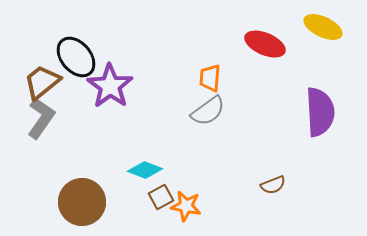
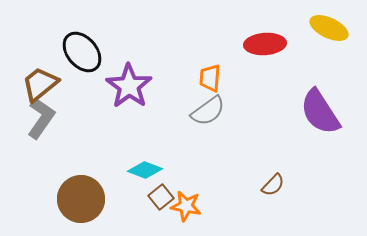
yellow ellipse: moved 6 px right, 1 px down
red ellipse: rotated 27 degrees counterclockwise
black ellipse: moved 6 px right, 5 px up
brown trapezoid: moved 2 px left, 2 px down
purple star: moved 19 px right
purple semicircle: rotated 150 degrees clockwise
brown semicircle: rotated 25 degrees counterclockwise
brown square: rotated 10 degrees counterclockwise
brown circle: moved 1 px left, 3 px up
